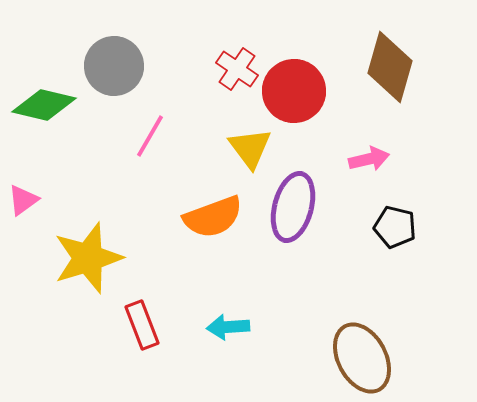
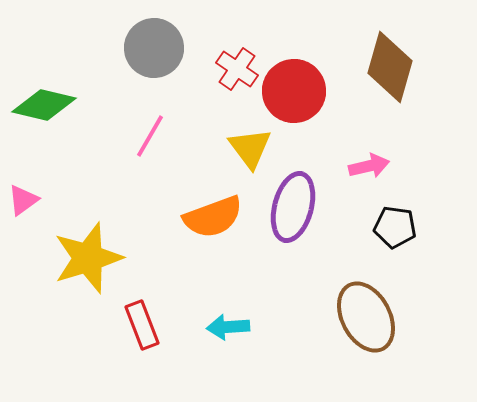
gray circle: moved 40 px right, 18 px up
pink arrow: moved 7 px down
black pentagon: rotated 6 degrees counterclockwise
brown ellipse: moved 4 px right, 41 px up
